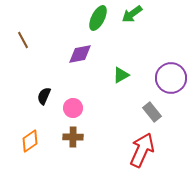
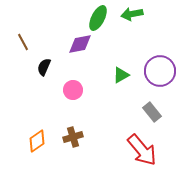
green arrow: rotated 25 degrees clockwise
brown line: moved 2 px down
purple diamond: moved 10 px up
purple circle: moved 11 px left, 7 px up
black semicircle: moved 29 px up
pink circle: moved 18 px up
brown cross: rotated 18 degrees counterclockwise
orange diamond: moved 7 px right
red arrow: rotated 116 degrees clockwise
